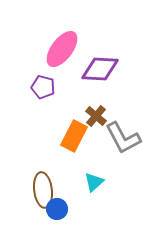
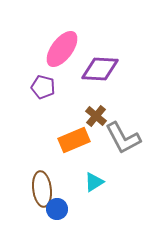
orange rectangle: moved 4 px down; rotated 40 degrees clockwise
cyan triangle: rotated 10 degrees clockwise
brown ellipse: moved 1 px left, 1 px up
